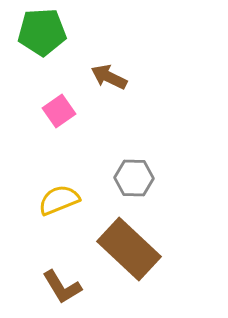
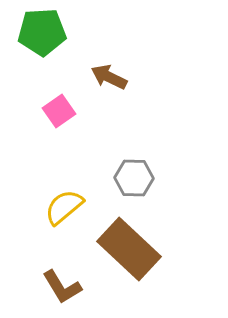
yellow semicircle: moved 5 px right, 7 px down; rotated 18 degrees counterclockwise
